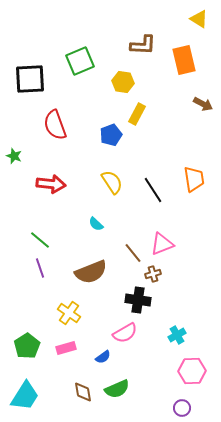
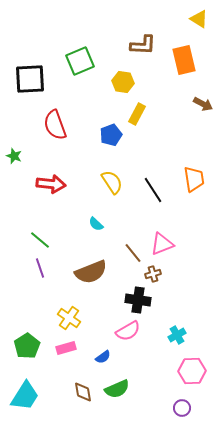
yellow cross: moved 5 px down
pink semicircle: moved 3 px right, 2 px up
